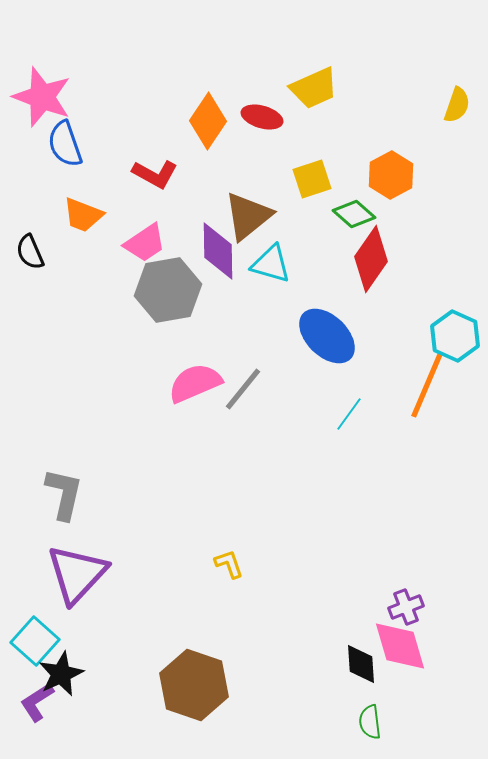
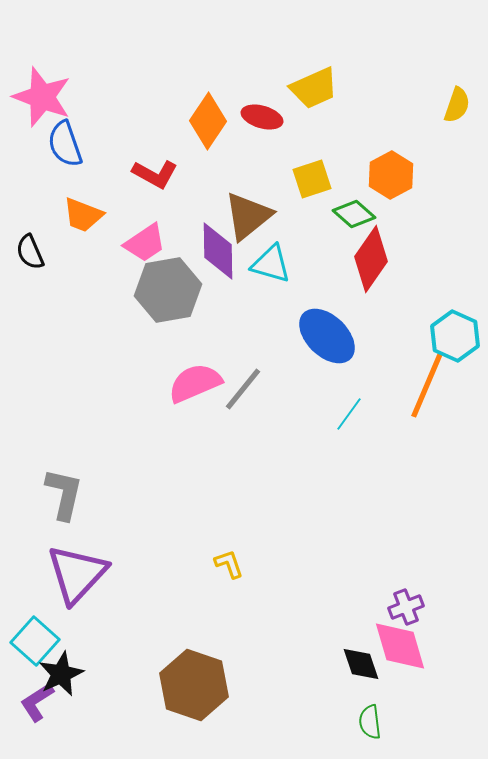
black diamond: rotated 15 degrees counterclockwise
